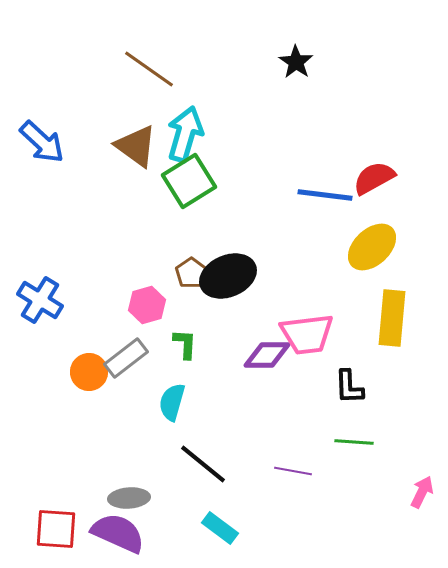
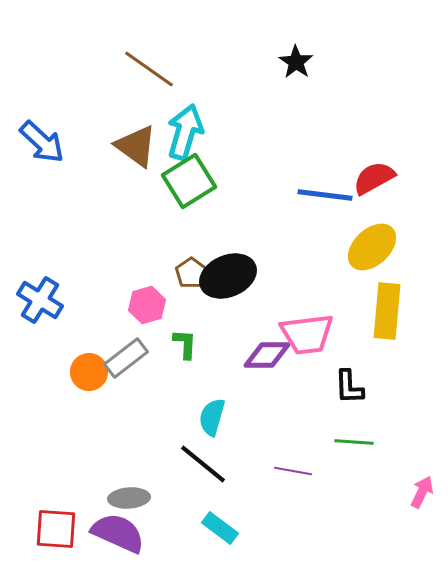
cyan arrow: moved 2 px up
yellow rectangle: moved 5 px left, 7 px up
cyan semicircle: moved 40 px right, 15 px down
